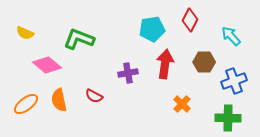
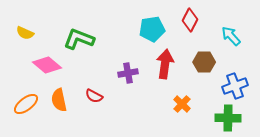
blue cross: moved 1 px right, 5 px down
